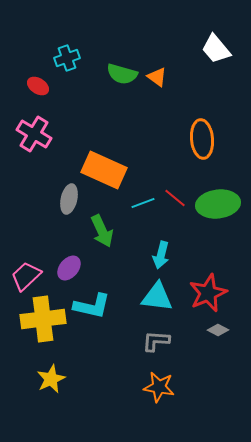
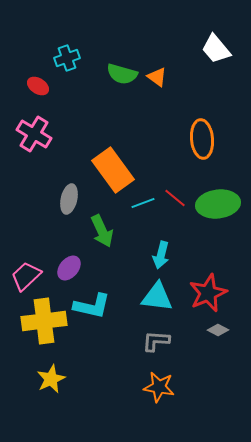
orange rectangle: moved 9 px right; rotated 30 degrees clockwise
yellow cross: moved 1 px right, 2 px down
